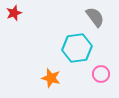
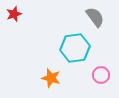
red star: moved 1 px down
cyan hexagon: moved 2 px left
pink circle: moved 1 px down
